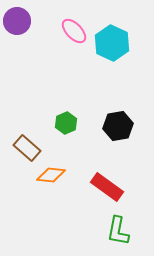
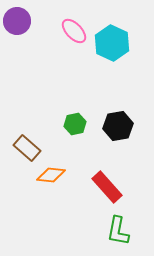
green hexagon: moved 9 px right, 1 px down; rotated 10 degrees clockwise
red rectangle: rotated 12 degrees clockwise
